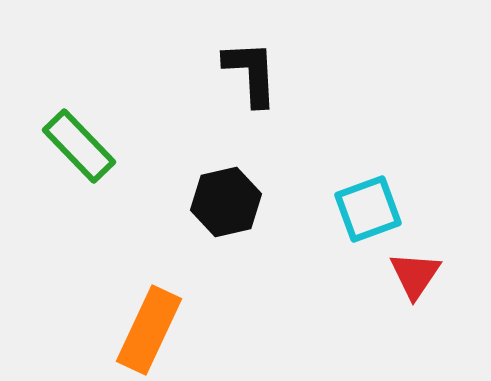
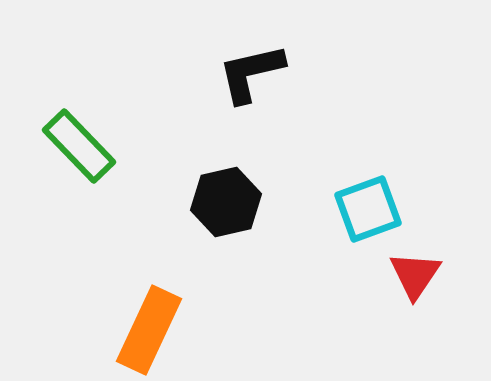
black L-shape: rotated 100 degrees counterclockwise
